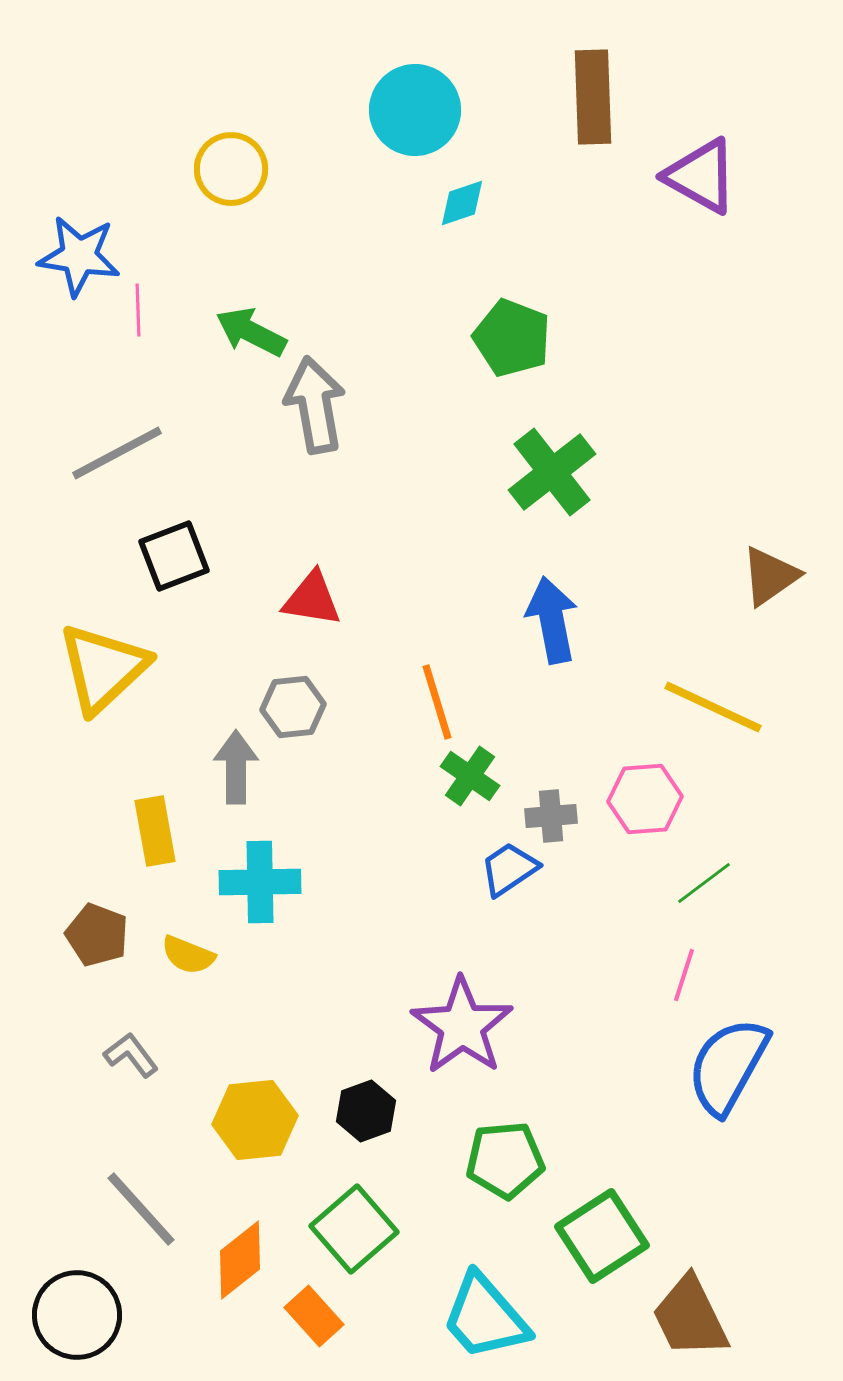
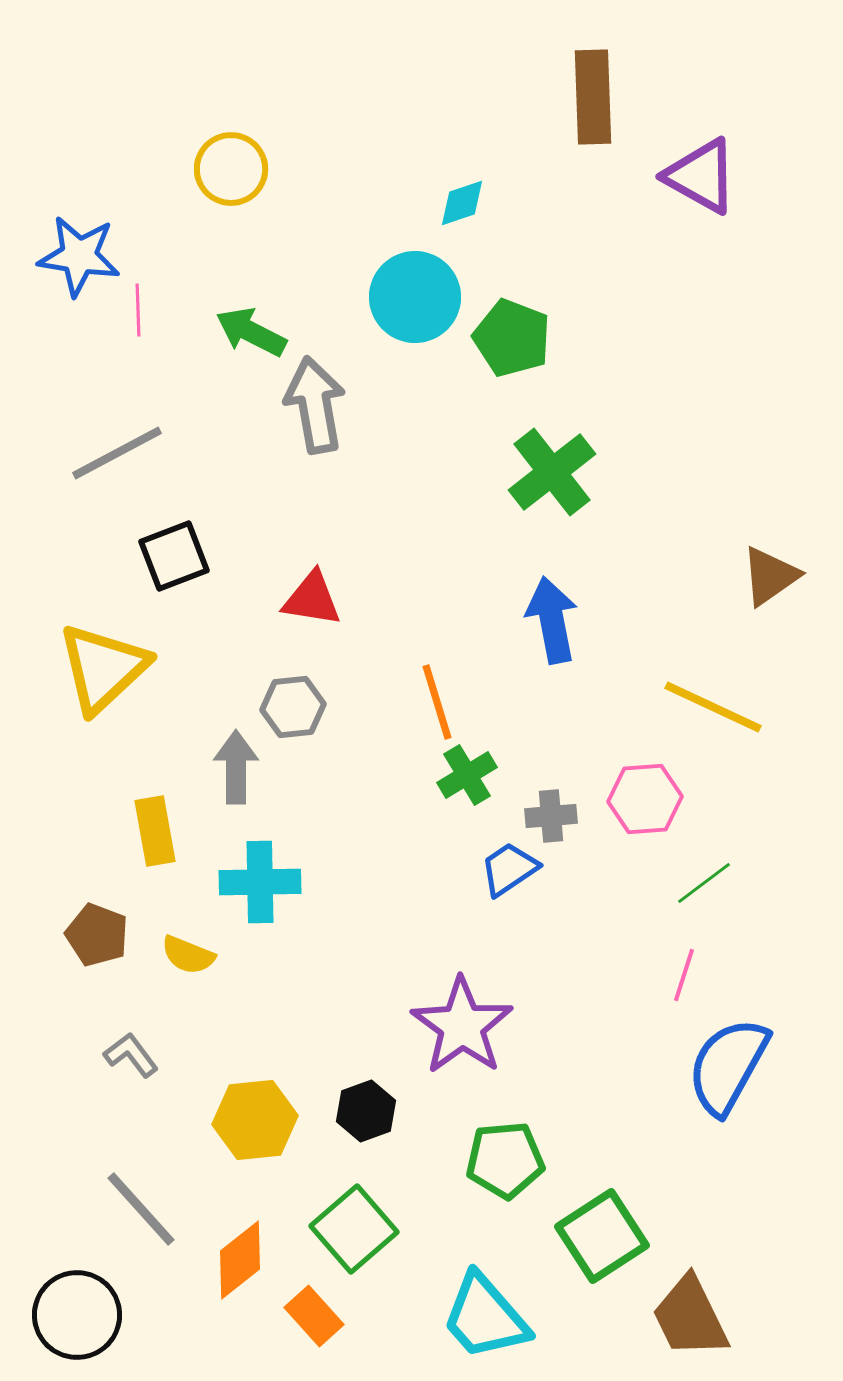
cyan circle at (415, 110): moved 187 px down
green cross at (470, 776): moved 3 px left, 1 px up; rotated 24 degrees clockwise
